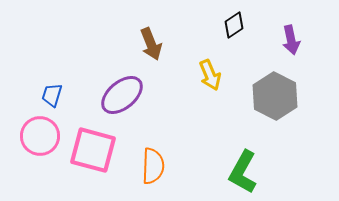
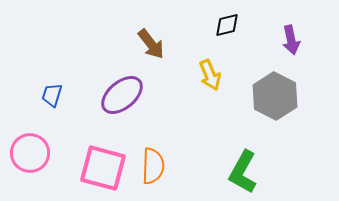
black diamond: moved 7 px left; rotated 20 degrees clockwise
brown arrow: rotated 16 degrees counterclockwise
pink circle: moved 10 px left, 17 px down
pink square: moved 10 px right, 18 px down
